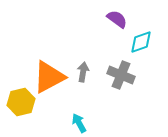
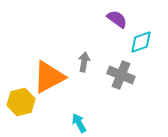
gray arrow: moved 1 px right, 10 px up
